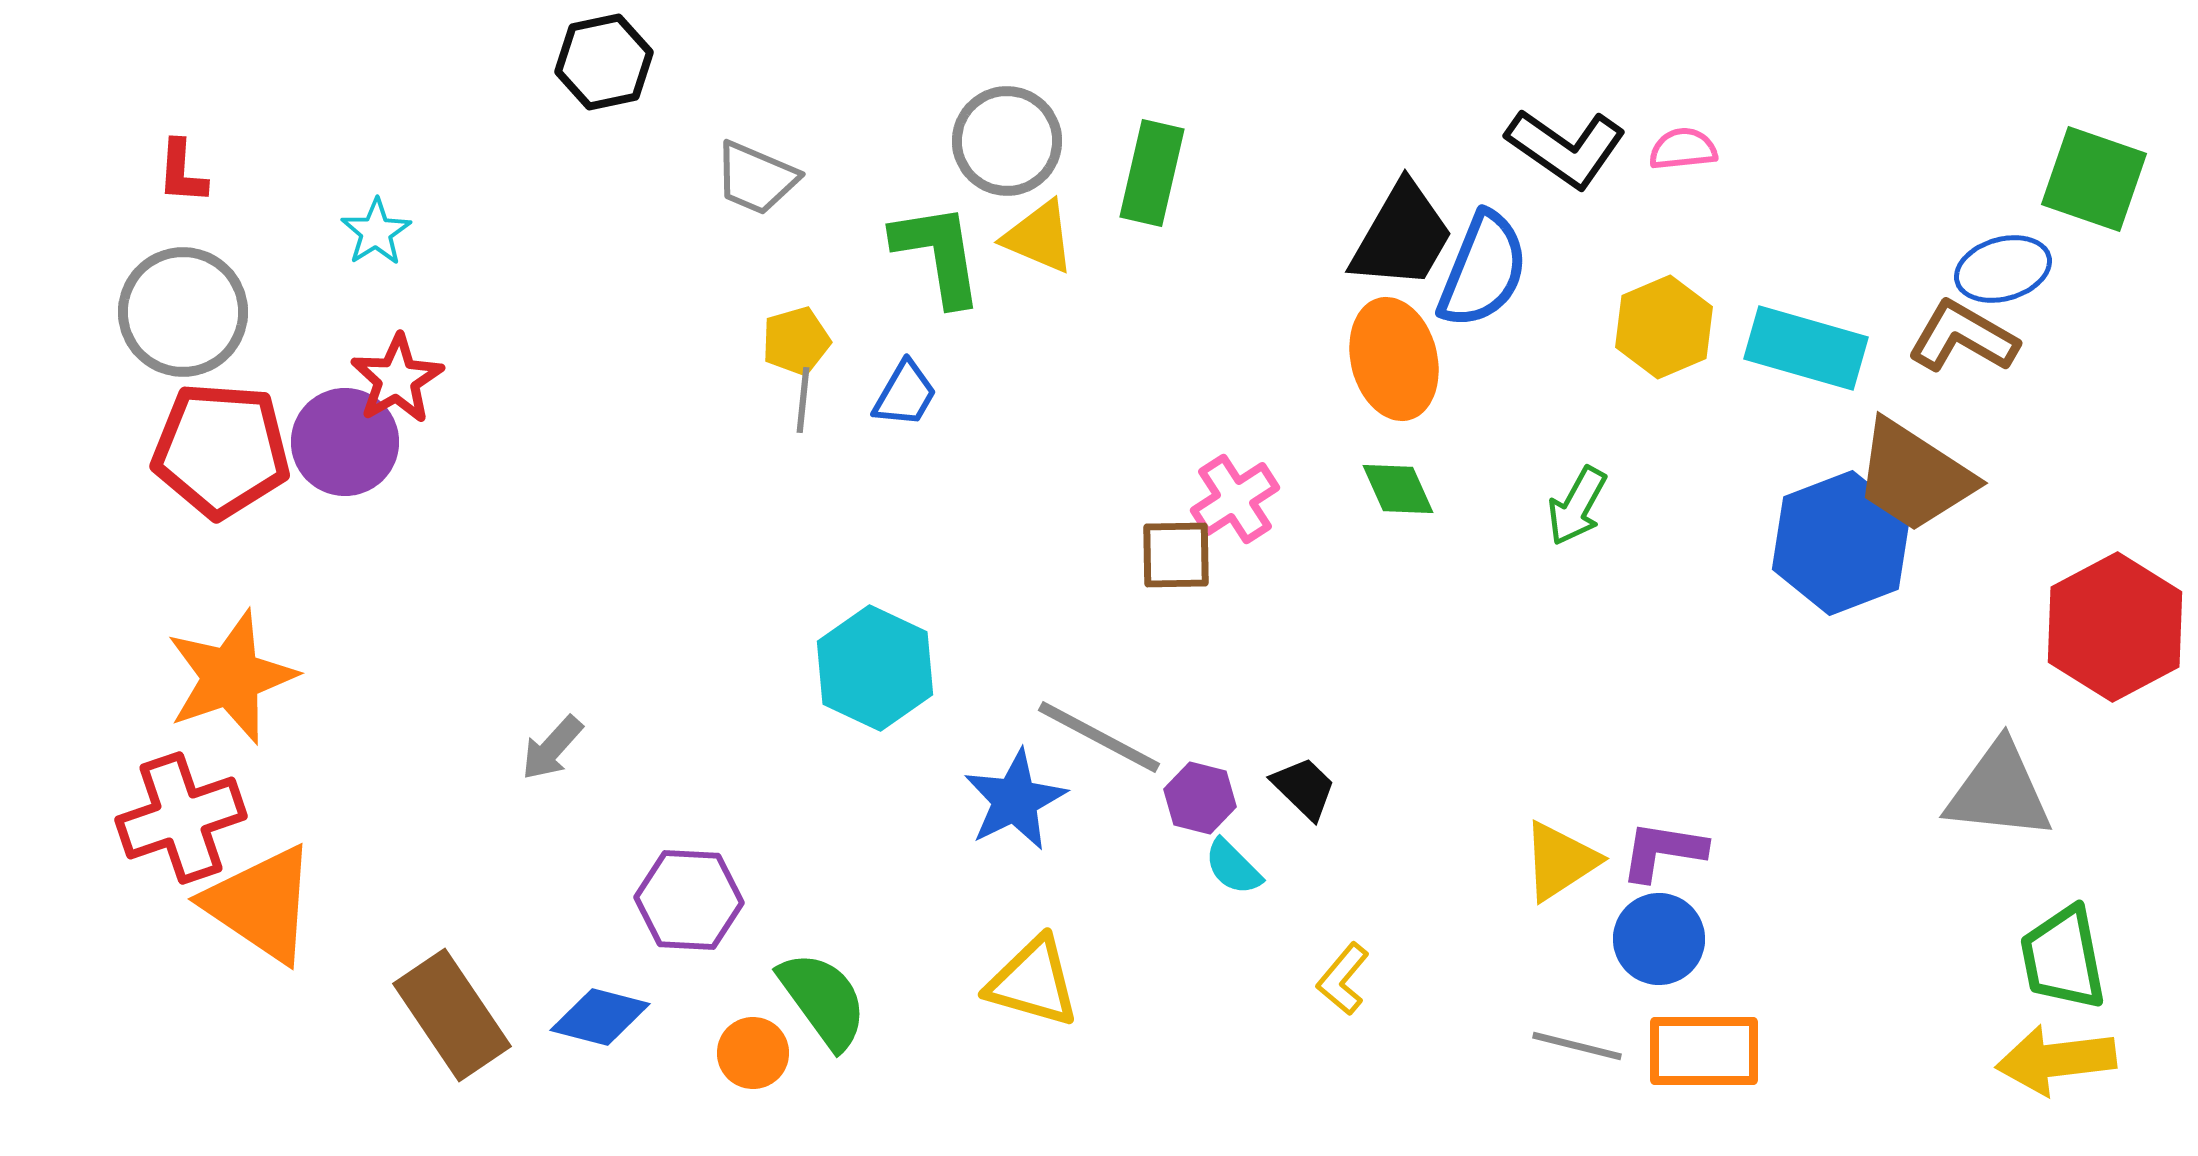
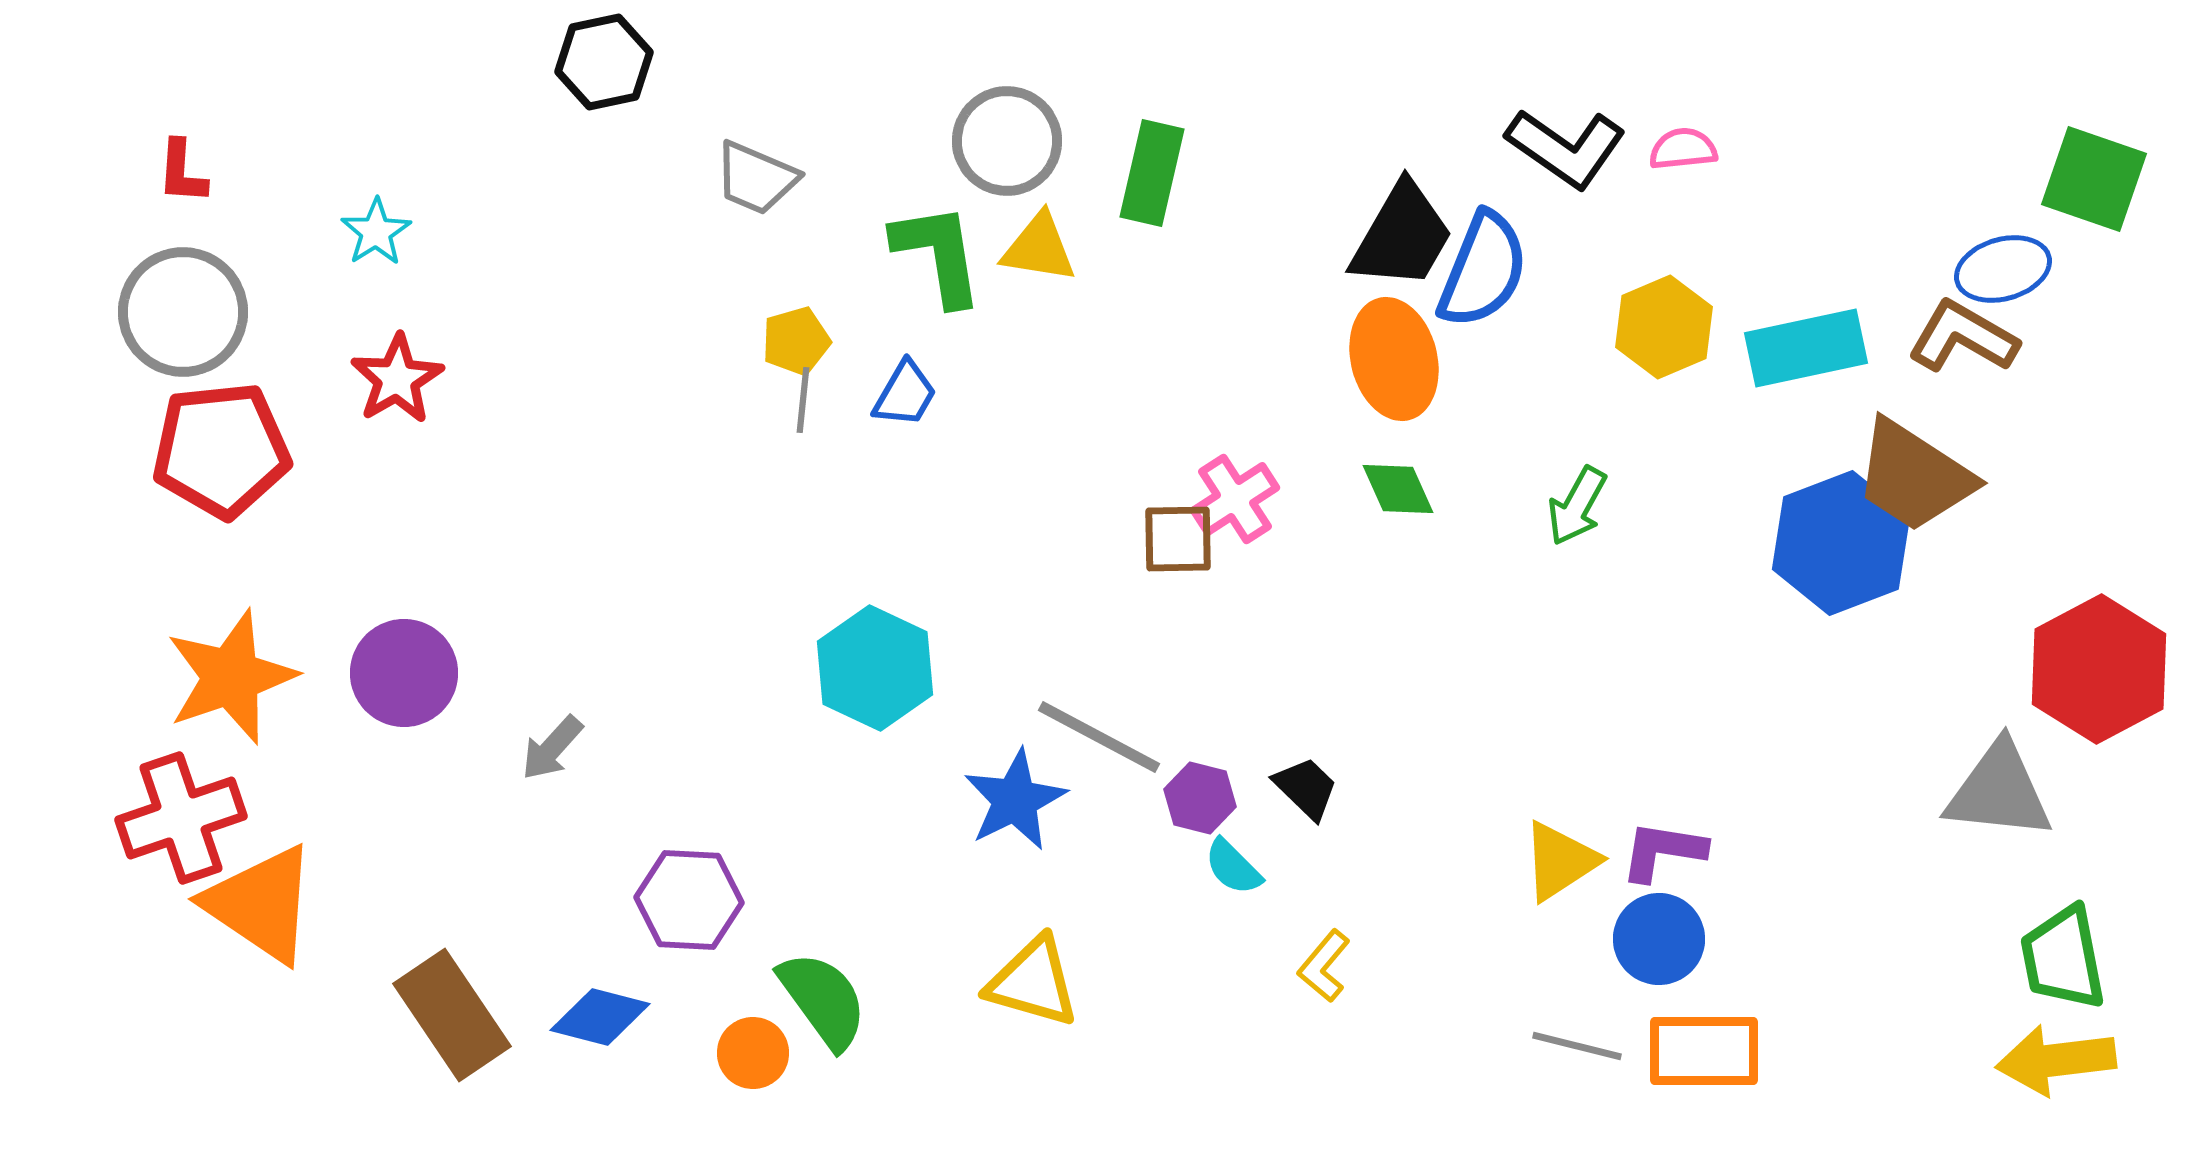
yellow triangle at (1039, 237): moved 11 px down; rotated 14 degrees counterclockwise
cyan rectangle at (1806, 348): rotated 28 degrees counterclockwise
purple circle at (345, 442): moved 59 px right, 231 px down
red pentagon at (221, 450): rotated 10 degrees counterclockwise
brown square at (1176, 555): moved 2 px right, 16 px up
red hexagon at (2115, 627): moved 16 px left, 42 px down
black trapezoid at (1304, 788): moved 2 px right
yellow L-shape at (1343, 979): moved 19 px left, 13 px up
